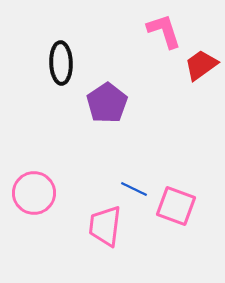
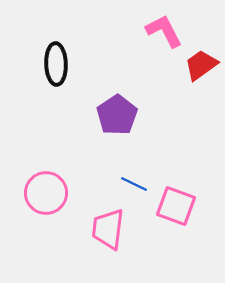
pink L-shape: rotated 9 degrees counterclockwise
black ellipse: moved 5 px left, 1 px down
purple pentagon: moved 10 px right, 12 px down
blue line: moved 5 px up
pink circle: moved 12 px right
pink trapezoid: moved 3 px right, 3 px down
